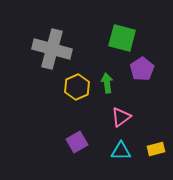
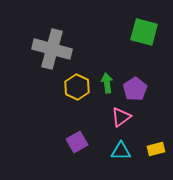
green square: moved 22 px right, 6 px up
purple pentagon: moved 7 px left, 20 px down
yellow hexagon: rotated 10 degrees counterclockwise
